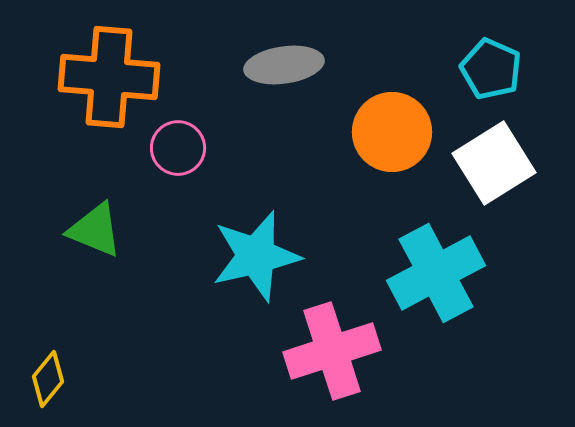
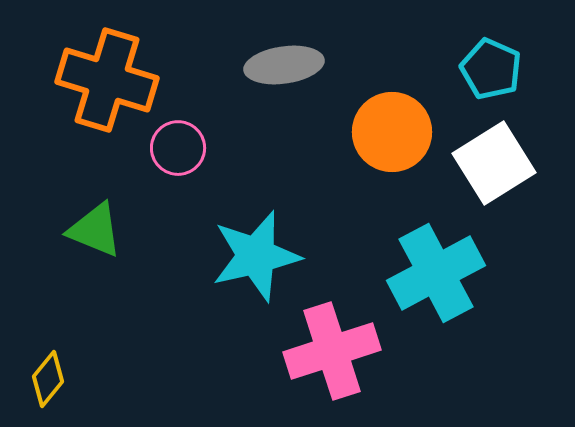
orange cross: moved 2 px left, 3 px down; rotated 12 degrees clockwise
